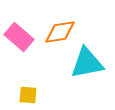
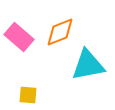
orange diamond: rotated 12 degrees counterclockwise
cyan triangle: moved 1 px right, 2 px down
